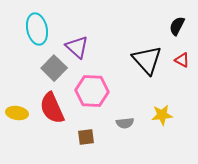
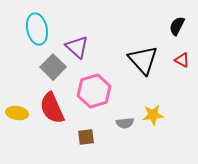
black triangle: moved 4 px left
gray square: moved 1 px left, 1 px up
pink hexagon: moved 2 px right; rotated 20 degrees counterclockwise
yellow star: moved 9 px left
